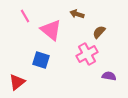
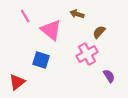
purple semicircle: rotated 48 degrees clockwise
